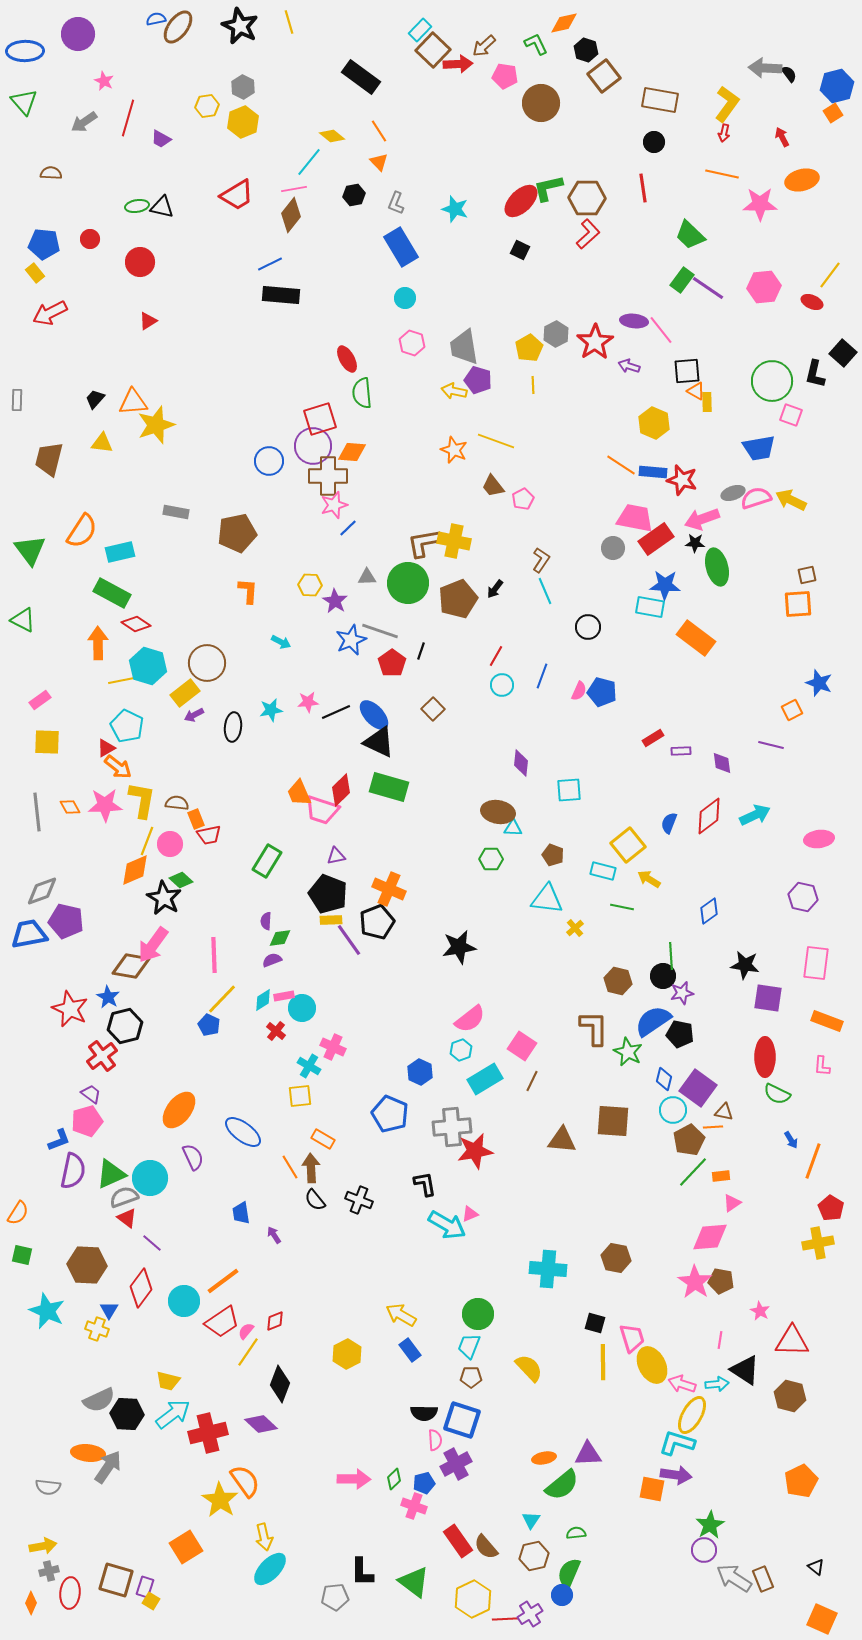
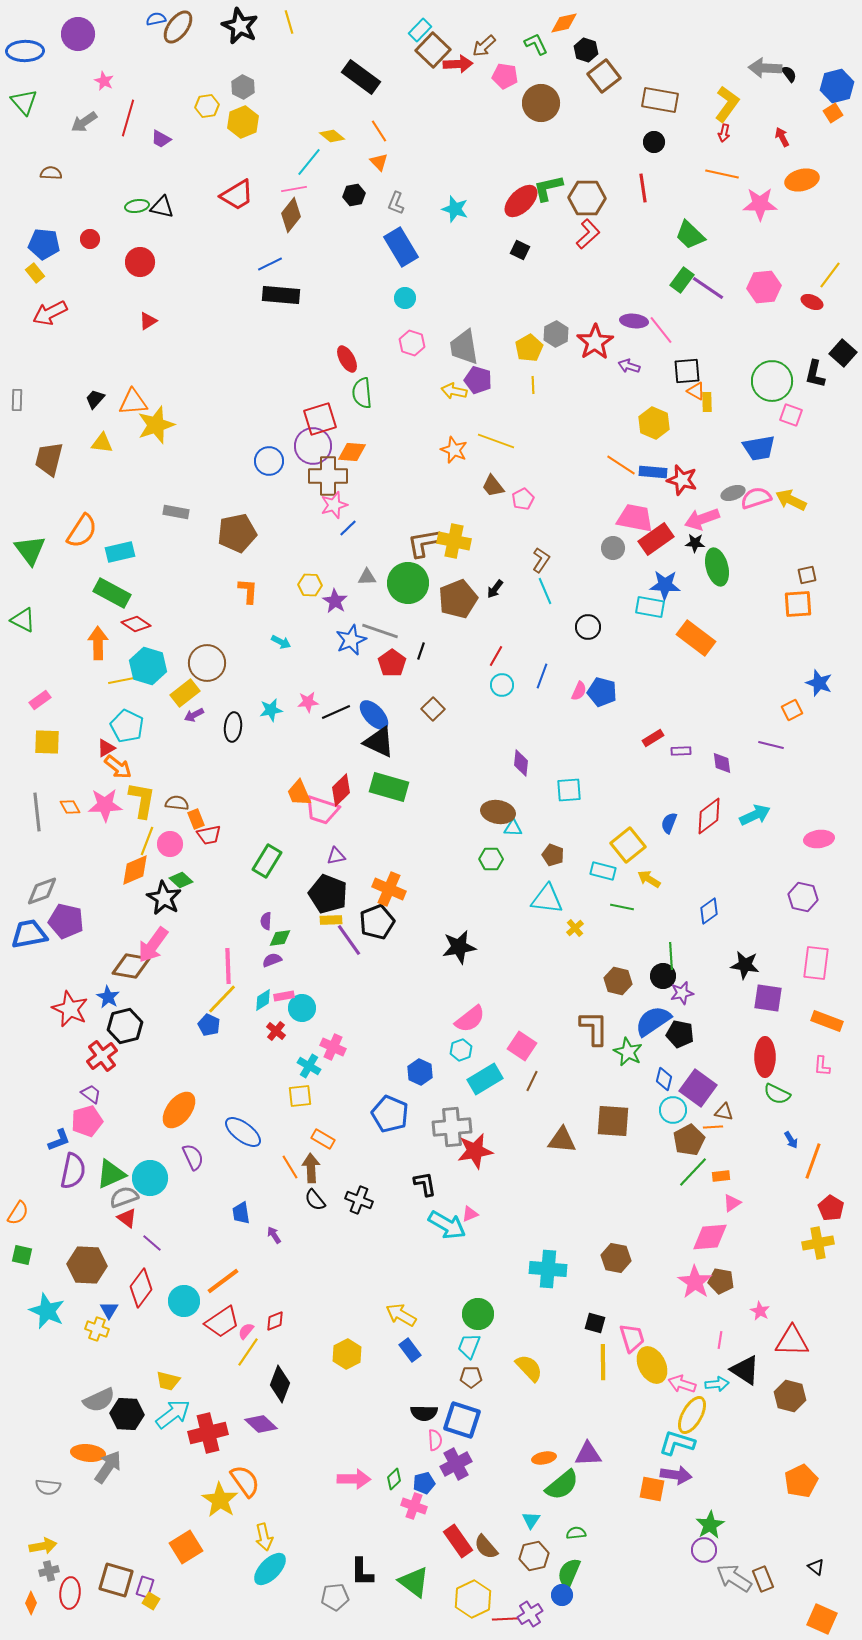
pink line at (214, 955): moved 14 px right, 11 px down
